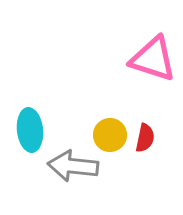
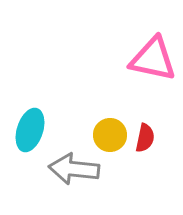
pink triangle: rotated 6 degrees counterclockwise
cyan ellipse: rotated 24 degrees clockwise
gray arrow: moved 1 px right, 3 px down
